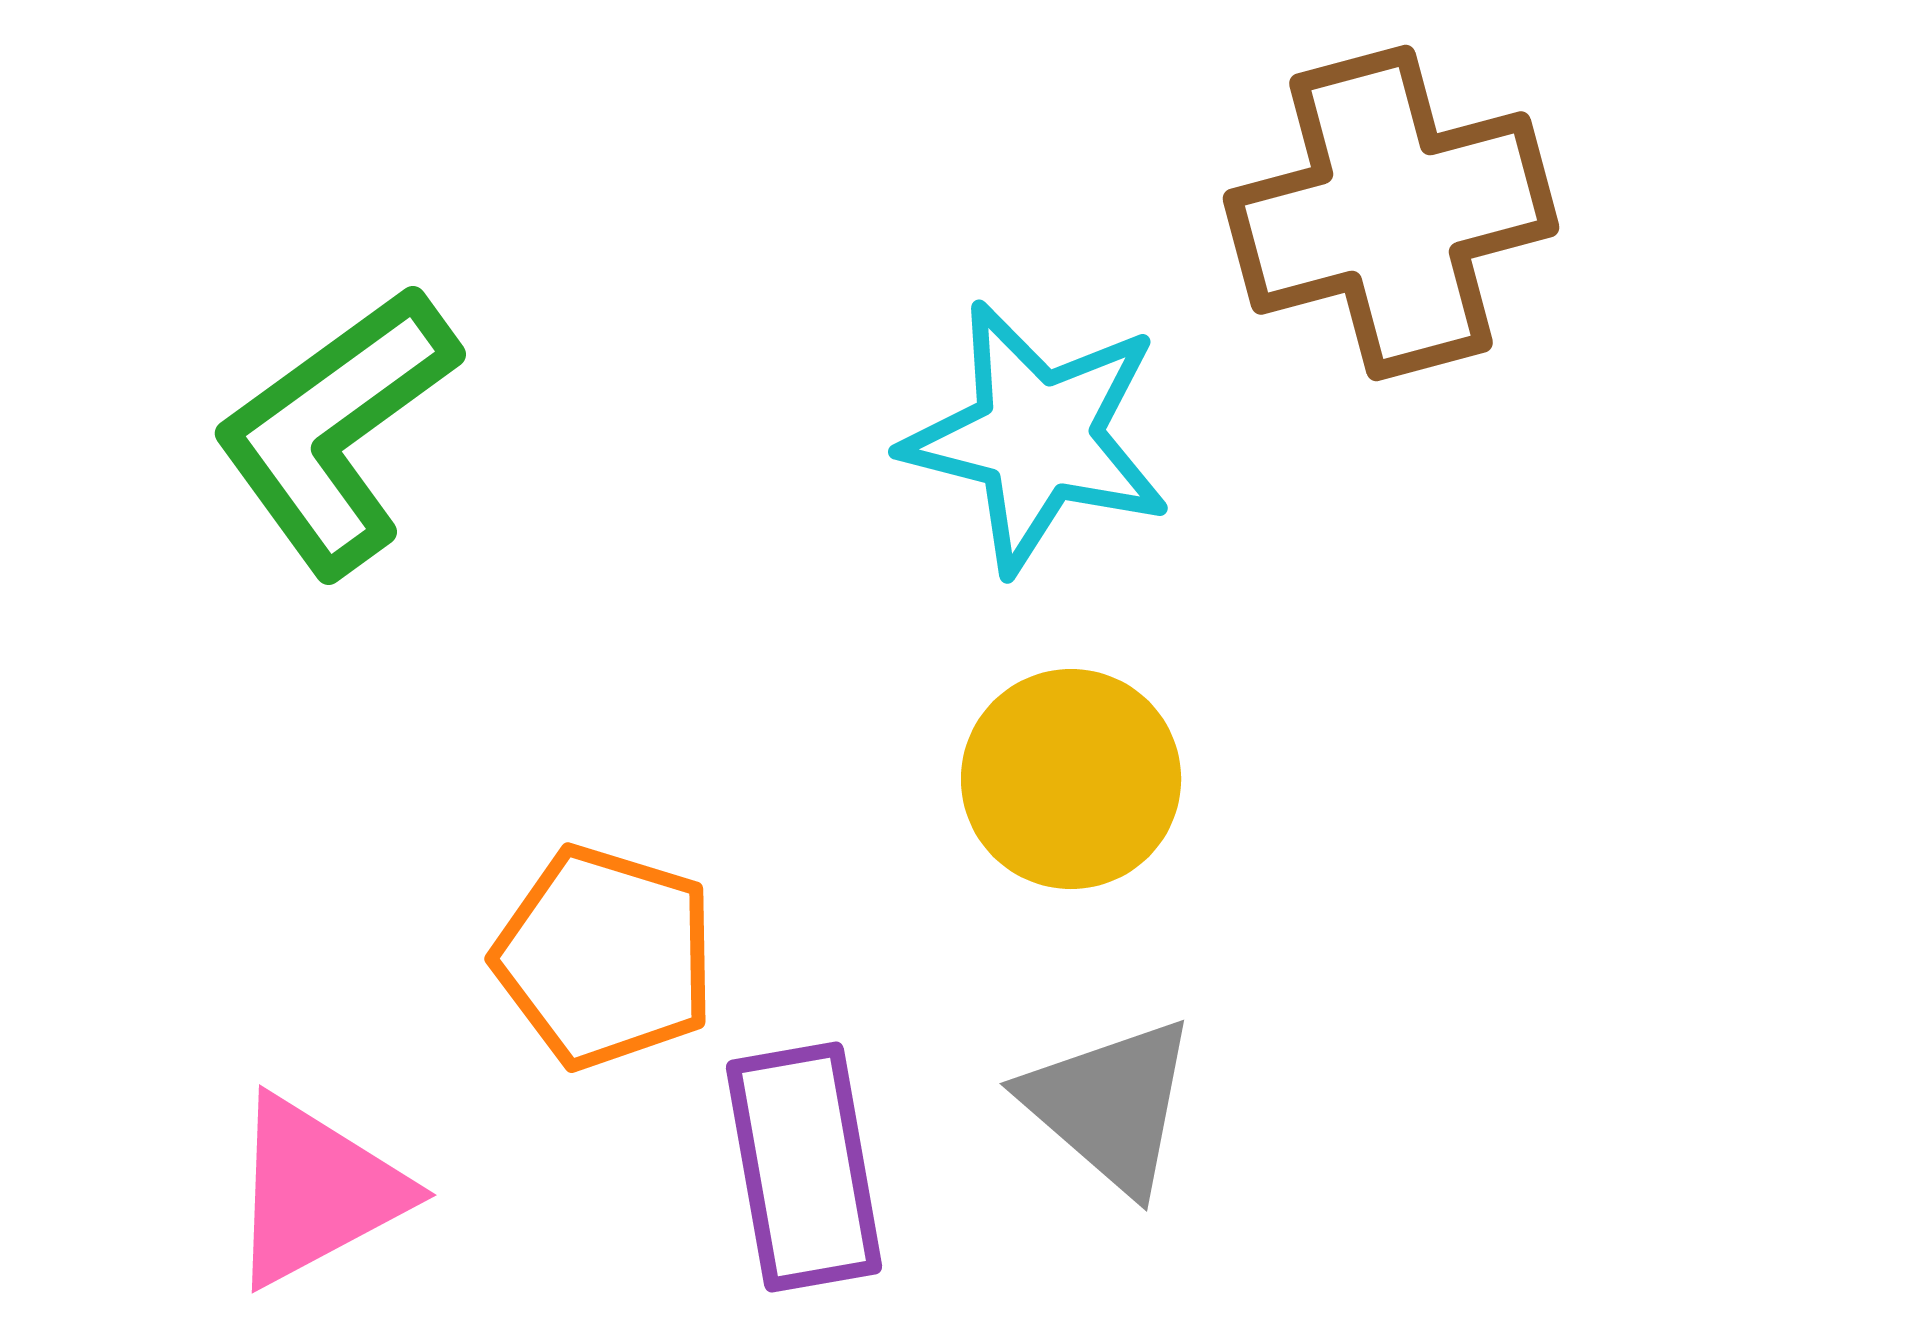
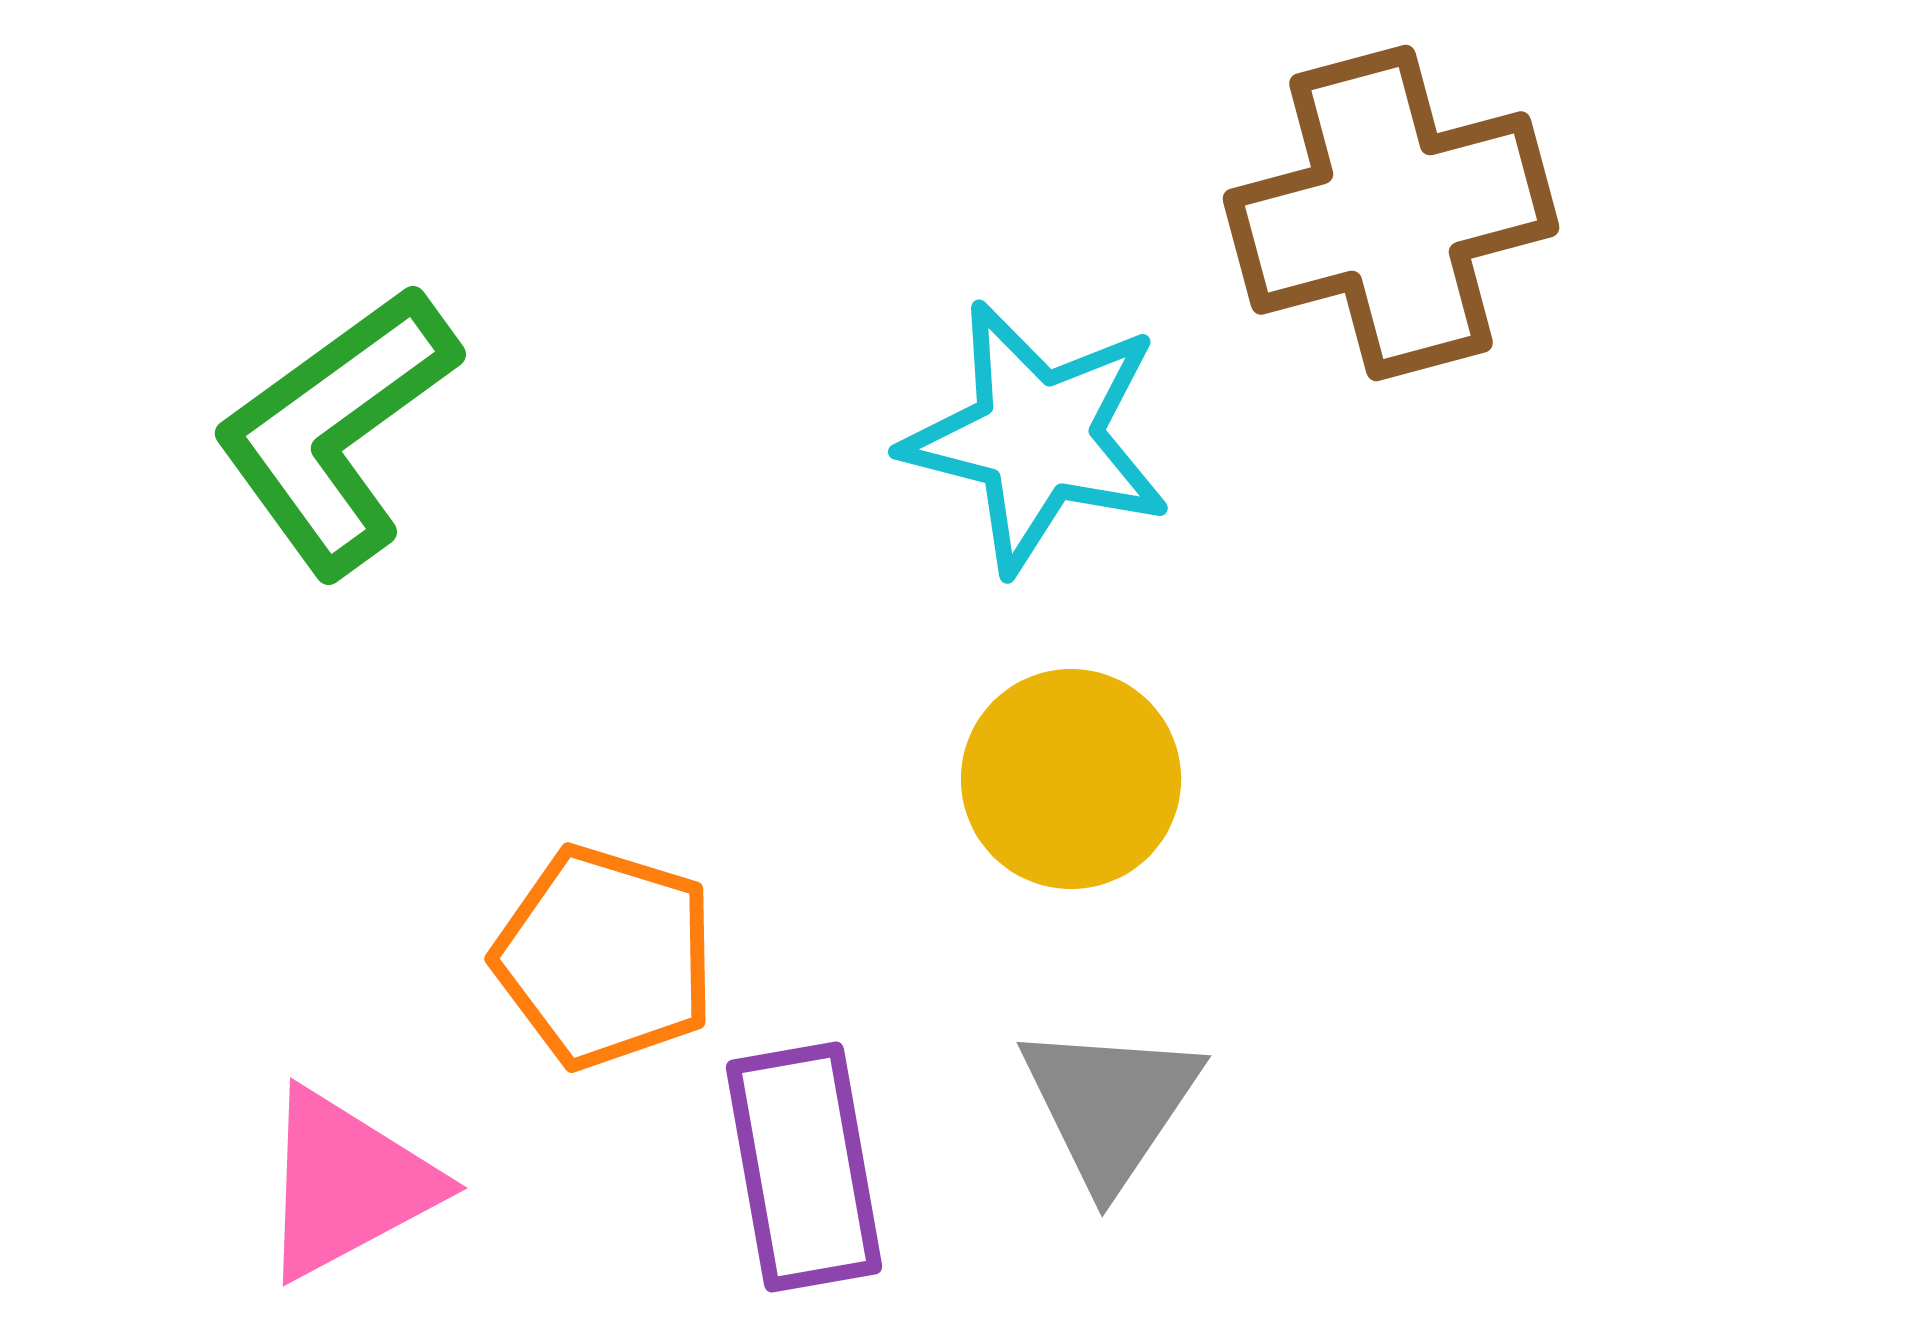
gray triangle: rotated 23 degrees clockwise
pink triangle: moved 31 px right, 7 px up
